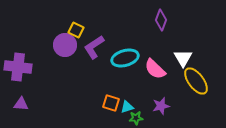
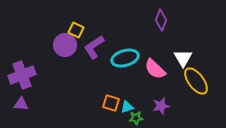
purple cross: moved 4 px right, 8 px down; rotated 28 degrees counterclockwise
